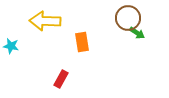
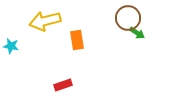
yellow arrow: rotated 16 degrees counterclockwise
orange rectangle: moved 5 px left, 2 px up
red rectangle: moved 2 px right, 6 px down; rotated 42 degrees clockwise
